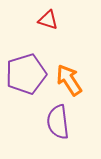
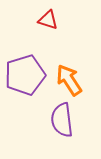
purple pentagon: moved 1 px left, 1 px down
purple semicircle: moved 4 px right, 2 px up
